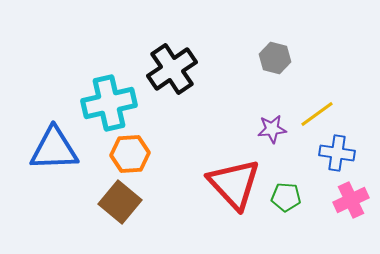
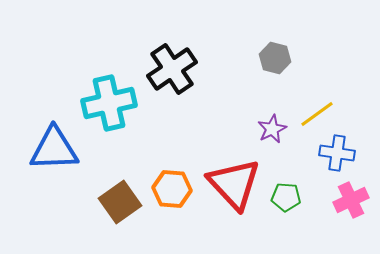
purple star: rotated 20 degrees counterclockwise
orange hexagon: moved 42 px right, 35 px down; rotated 9 degrees clockwise
brown square: rotated 15 degrees clockwise
